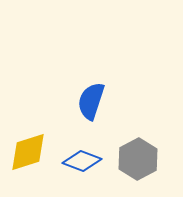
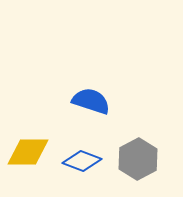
blue semicircle: rotated 90 degrees clockwise
yellow diamond: rotated 18 degrees clockwise
